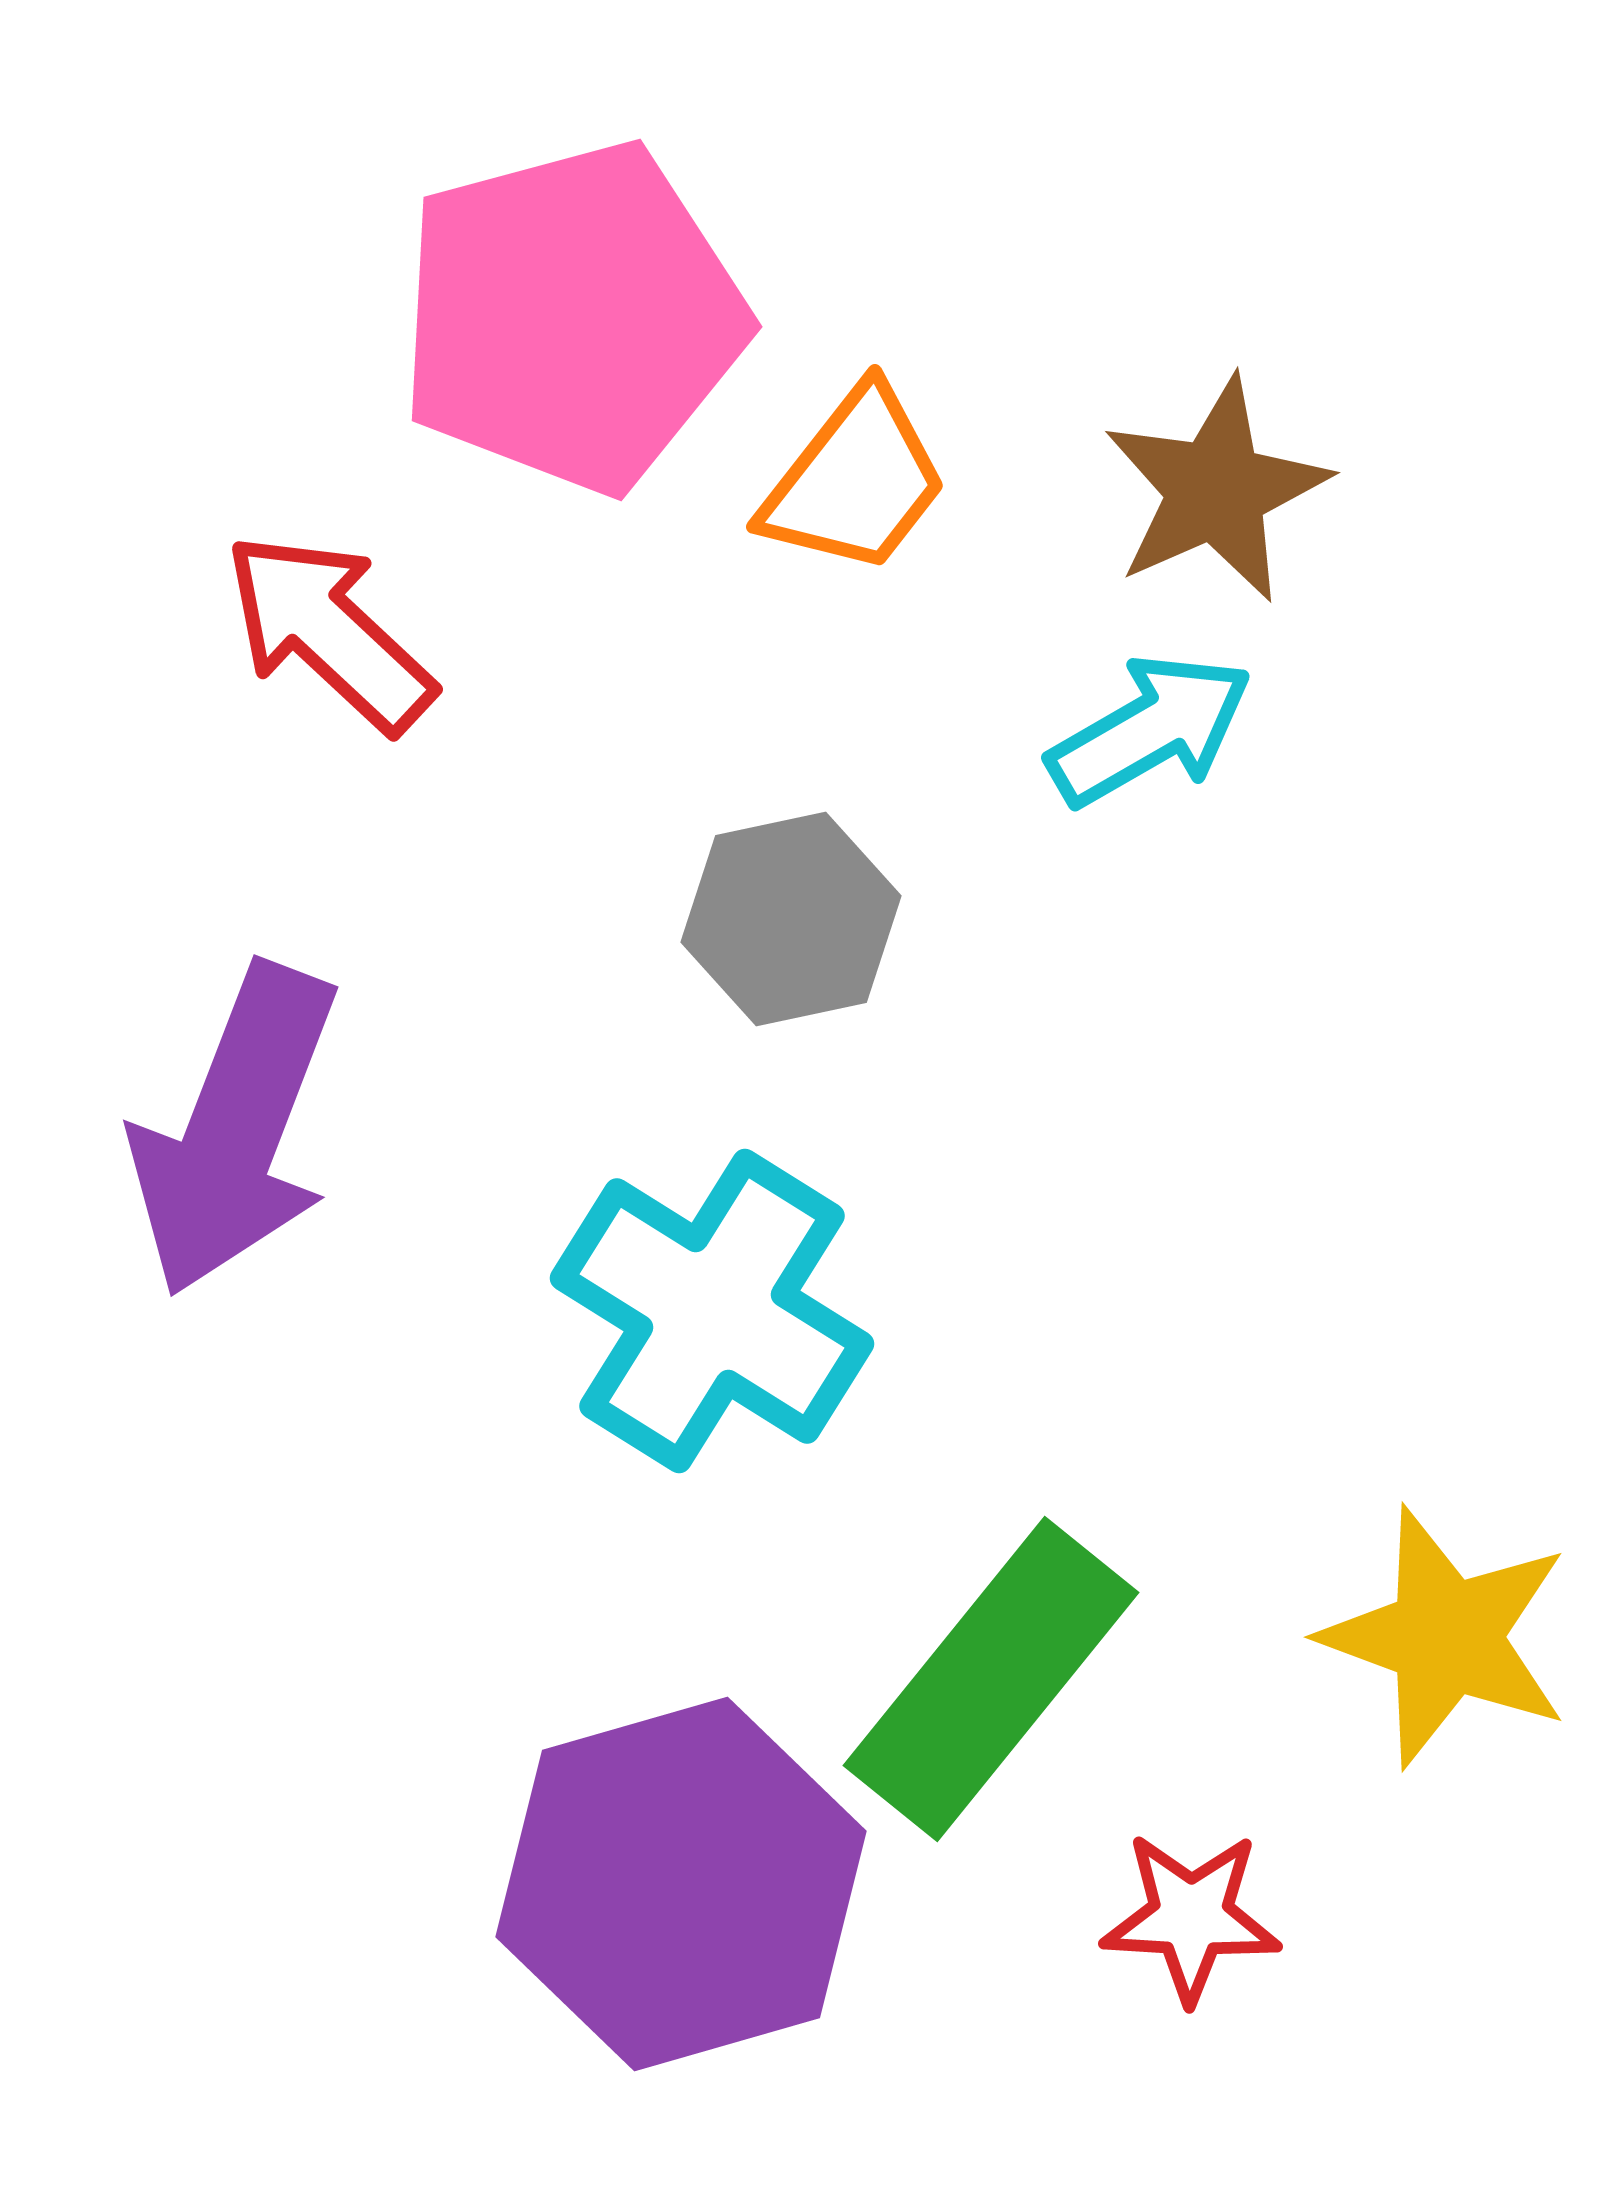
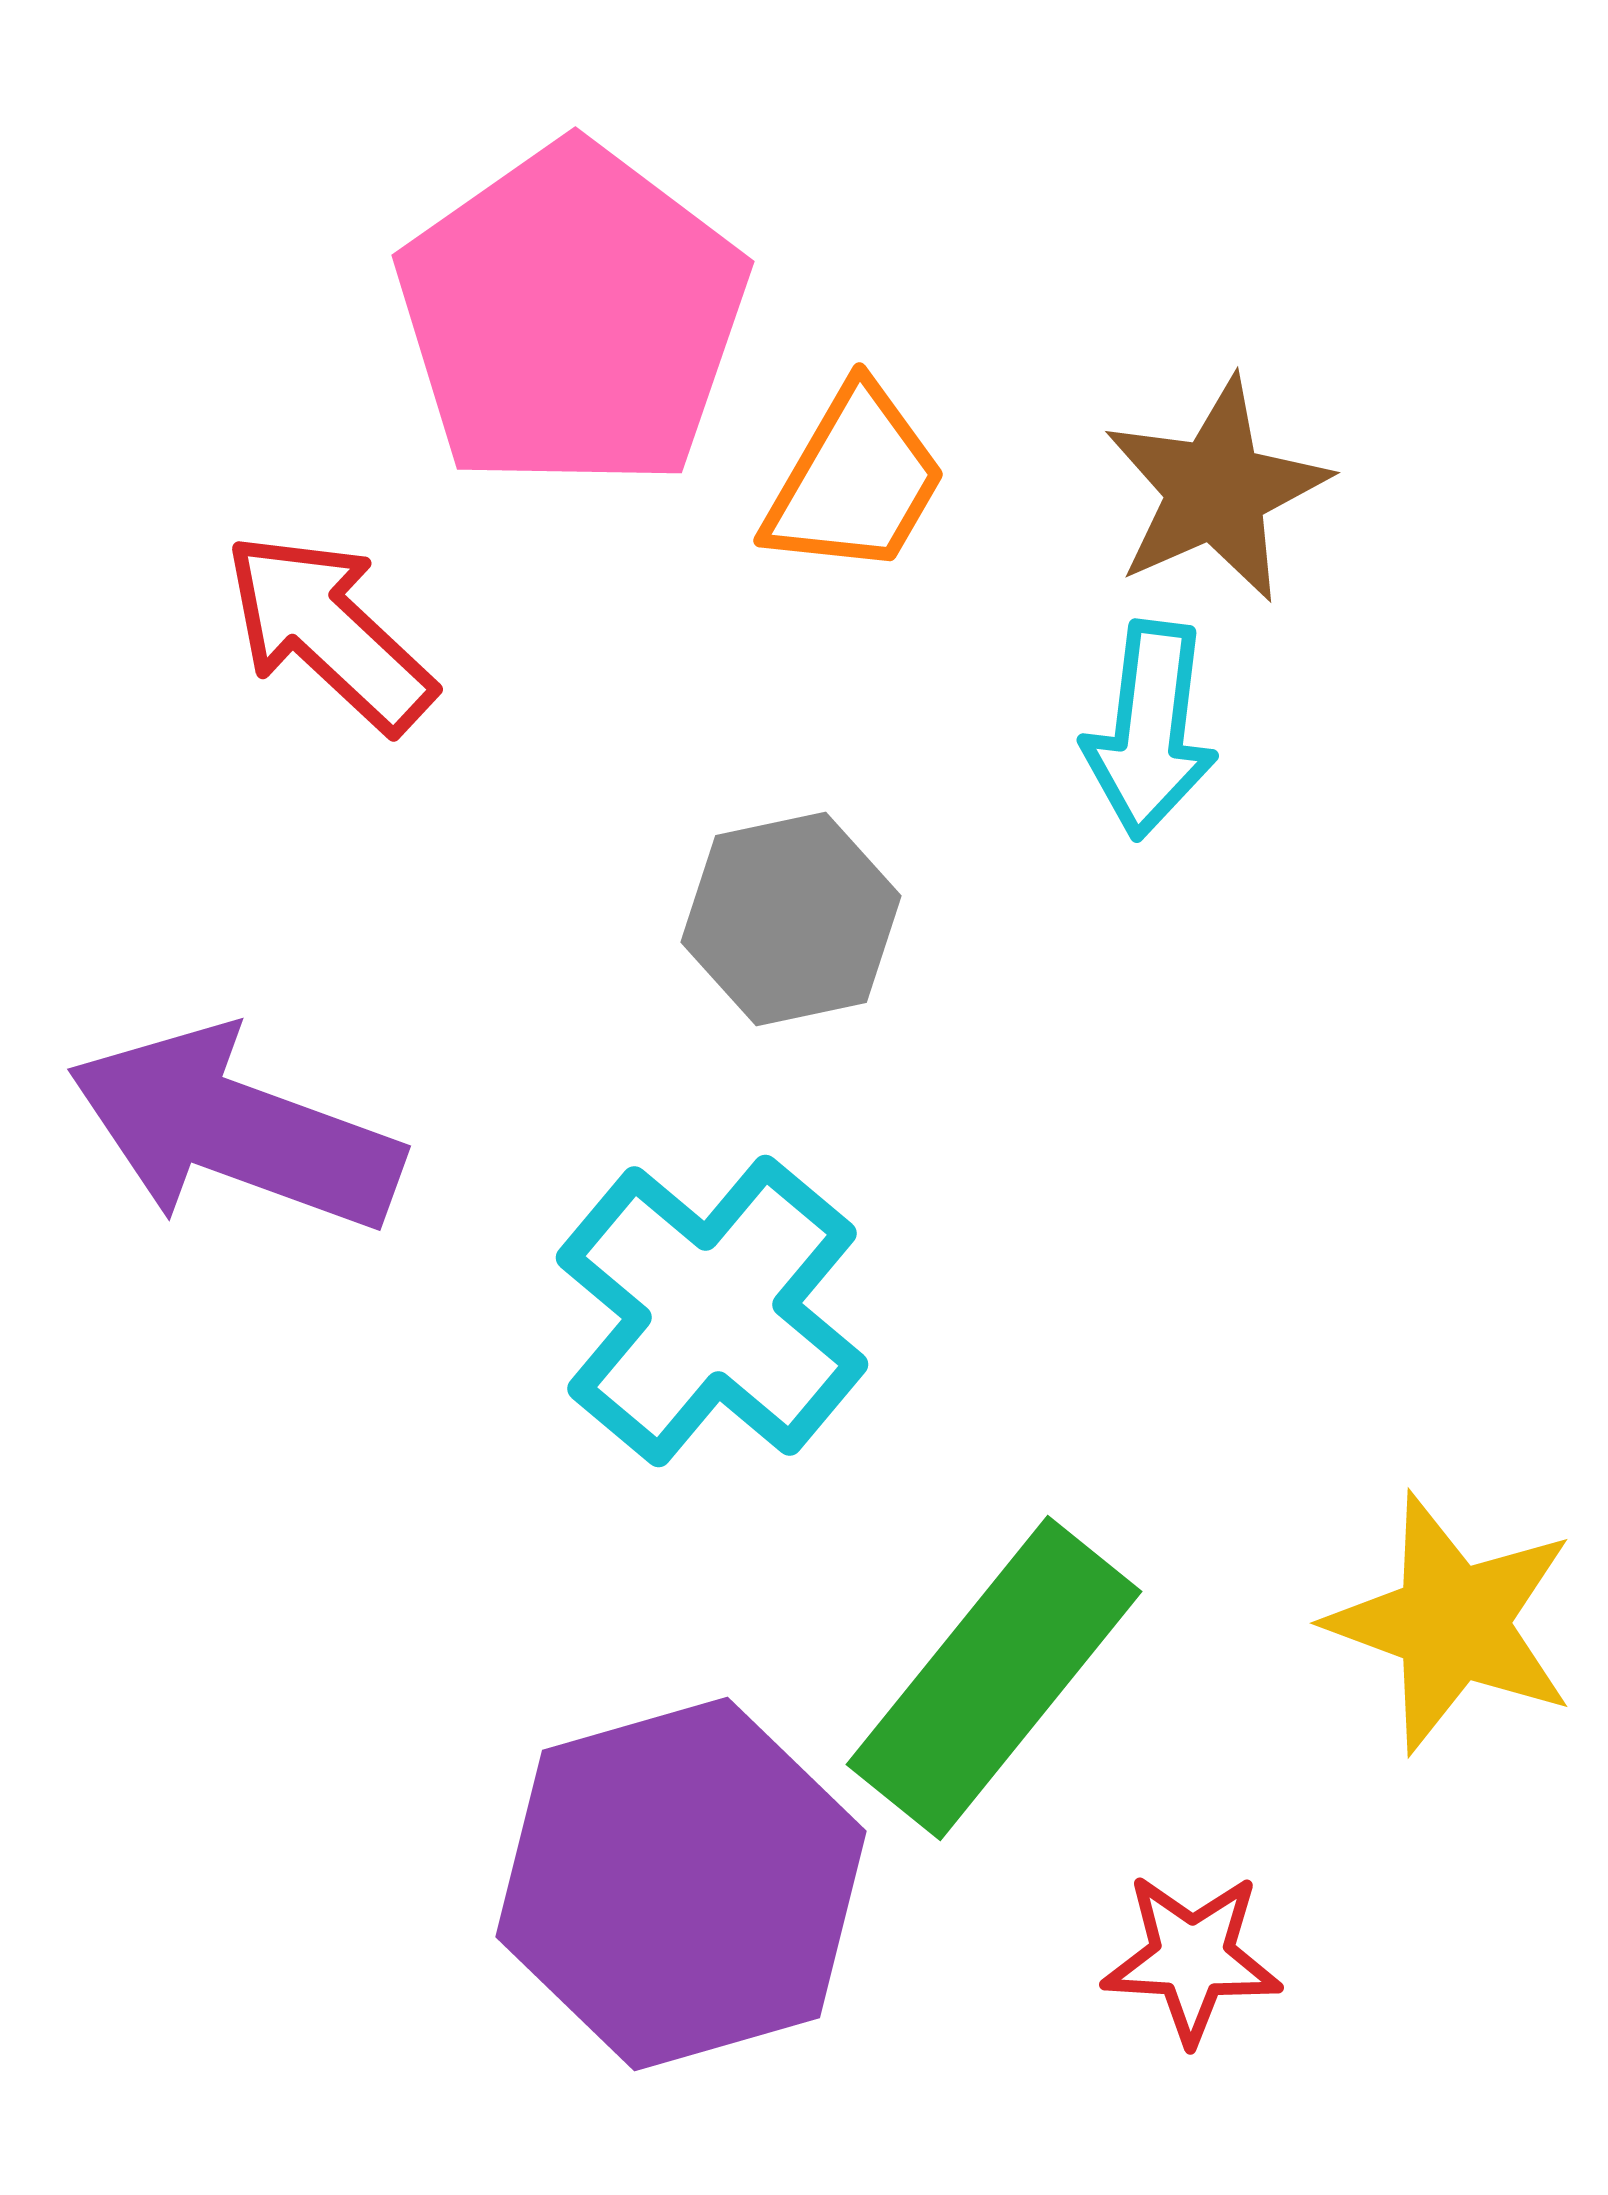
pink pentagon: rotated 20 degrees counterclockwise
orange trapezoid: rotated 8 degrees counterclockwise
cyan arrow: rotated 127 degrees clockwise
purple arrow: rotated 89 degrees clockwise
cyan cross: rotated 8 degrees clockwise
yellow star: moved 6 px right, 14 px up
green rectangle: moved 3 px right, 1 px up
red star: moved 1 px right, 41 px down
